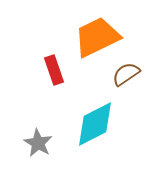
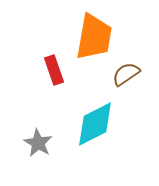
orange trapezoid: moved 3 px left; rotated 126 degrees clockwise
